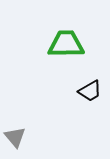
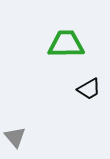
black trapezoid: moved 1 px left, 2 px up
